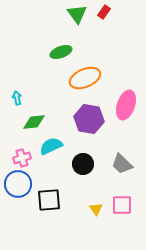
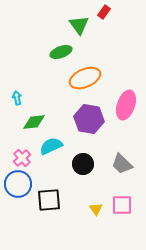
green triangle: moved 2 px right, 11 px down
pink cross: rotated 24 degrees counterclockwise
